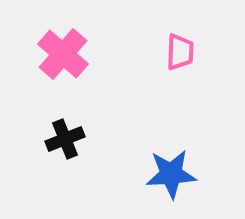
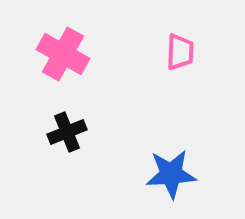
pink cross: rotated 12 degrees counterclockwise
black cross: moved 2 px right, 7 px up
